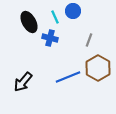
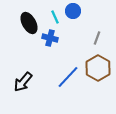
black ellipse: moved 1 px down
gray line: moved 8 px right, 2 px up
blue line: rotated 25 degrees counterclockwise
